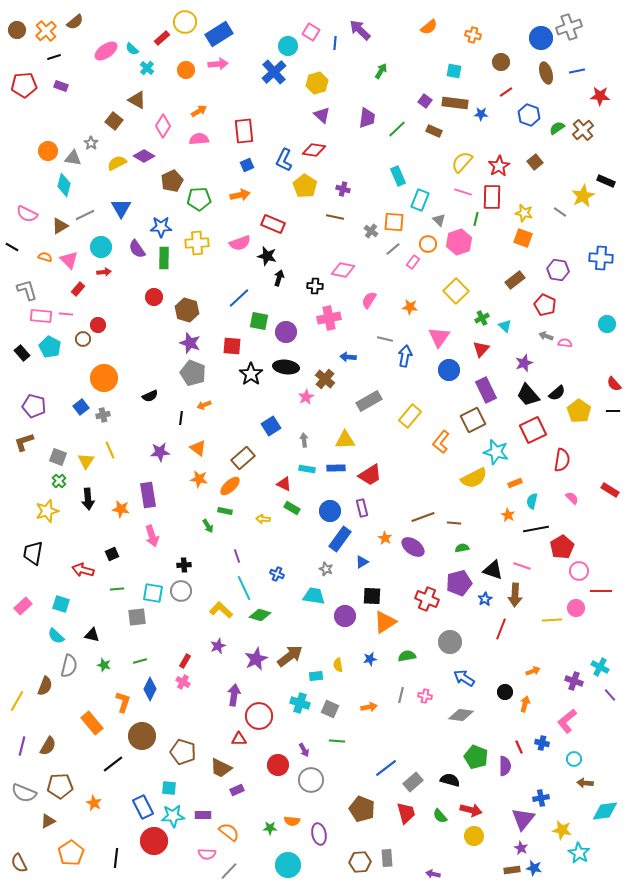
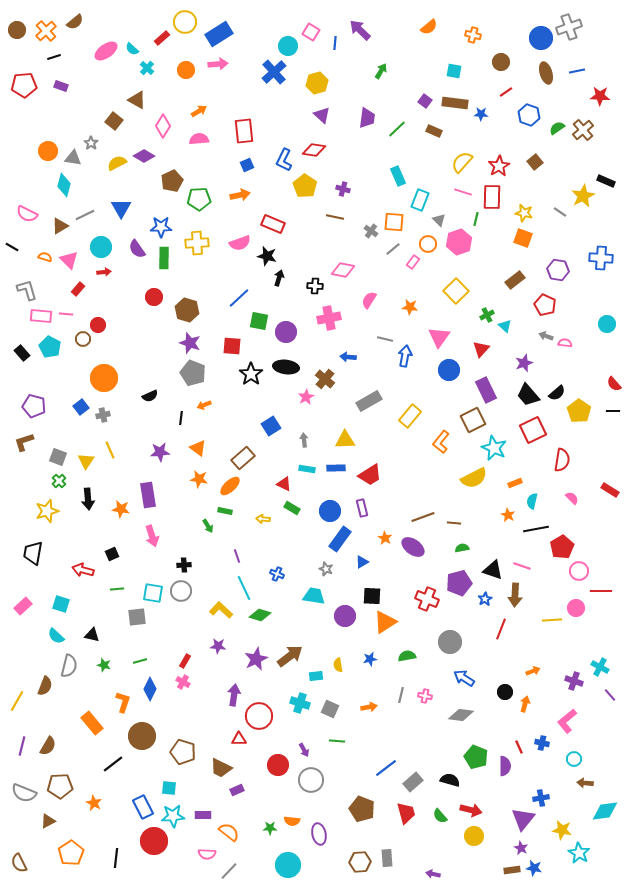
green cross at (482, 318): moved 5 px right, 3 px up
cyan star at (496, 452): moved 2 px left, 4 px up; rotated 10 degrees clockwise
purple star at (218, 646): rotated 28 degrees clockwise
